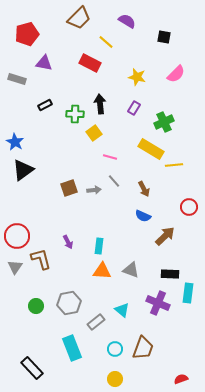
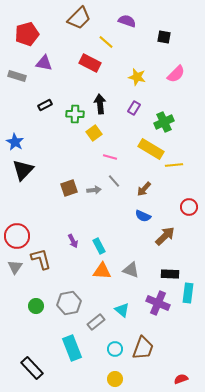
purple semicircle at (127, 21): rotated 12 degrees counterclockwise
gray rectangle at (17, 79): moved 3 px up
black triangle at (23, 170): rotated 10 degrees counterclockwise
brown arrow at (144, 189): rotated 70 degrees clockwise
purple arrow at (68, 242): moved 5 px right, 1 px up
cyan rectangle at (99, 246): rotated 35 degrees counterclockwise
